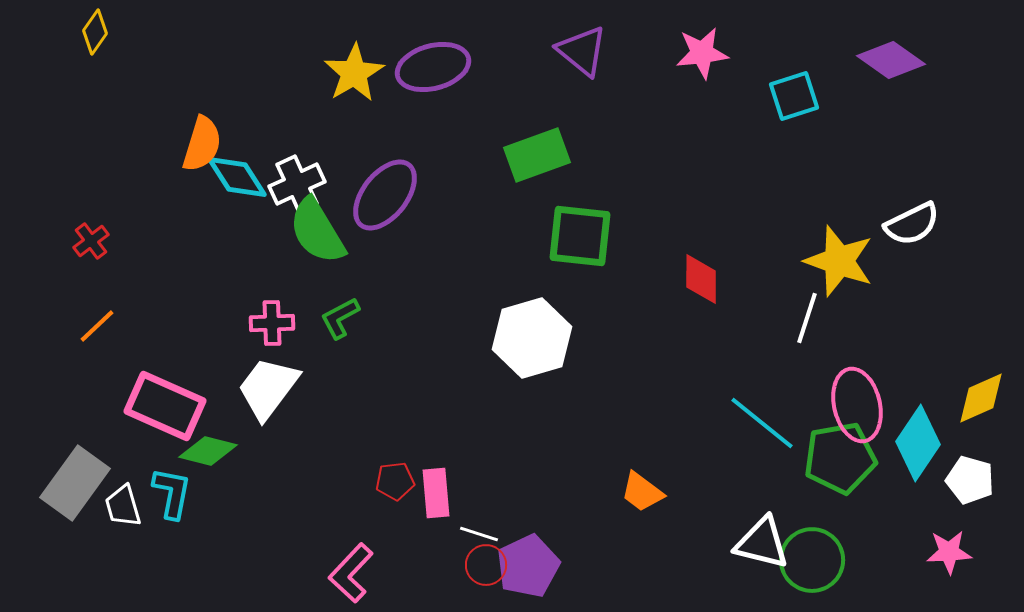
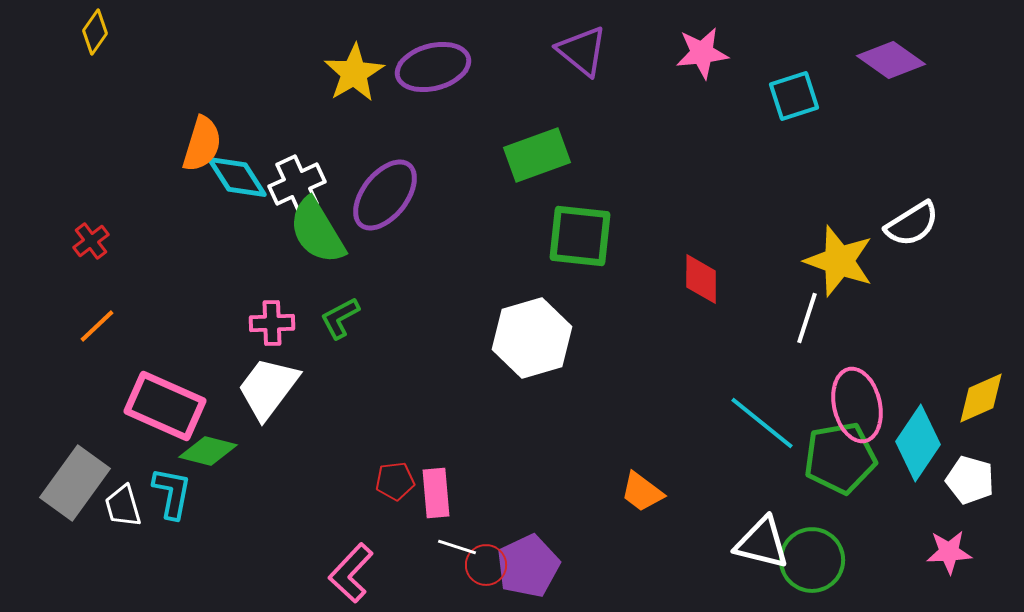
white semicircle at (912, 224): rotated 6 degrees counterclockwise
white line at (479, 534): moved 22 px left, 13 px down
